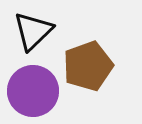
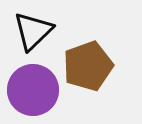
purple circle: moved 1 px up
